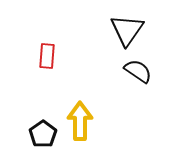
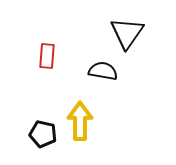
black triangle: moved 3 px down
black semicircle: moved 35 px left; rotated 24 degrees counterclockwise
black pentagon: rotated 24 degrees counterclockwise
